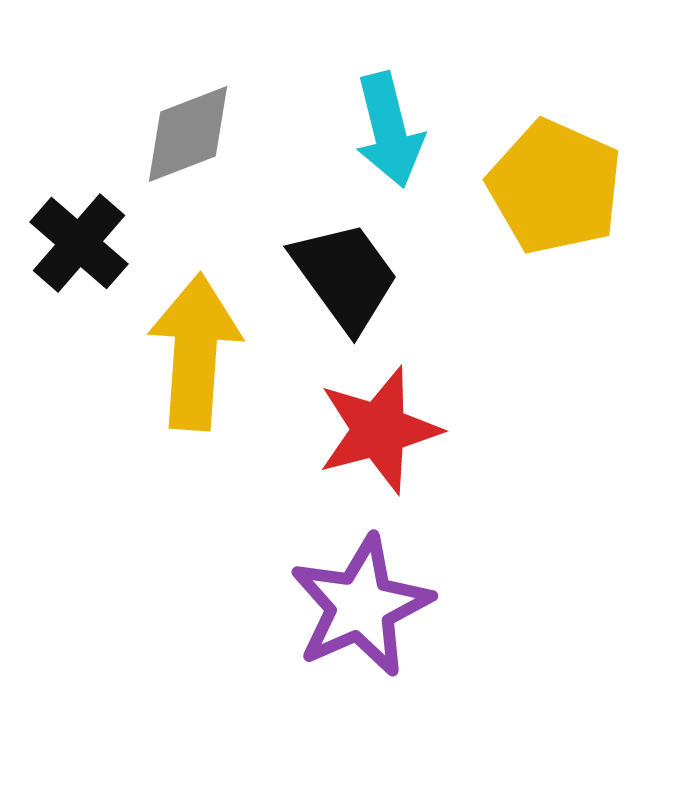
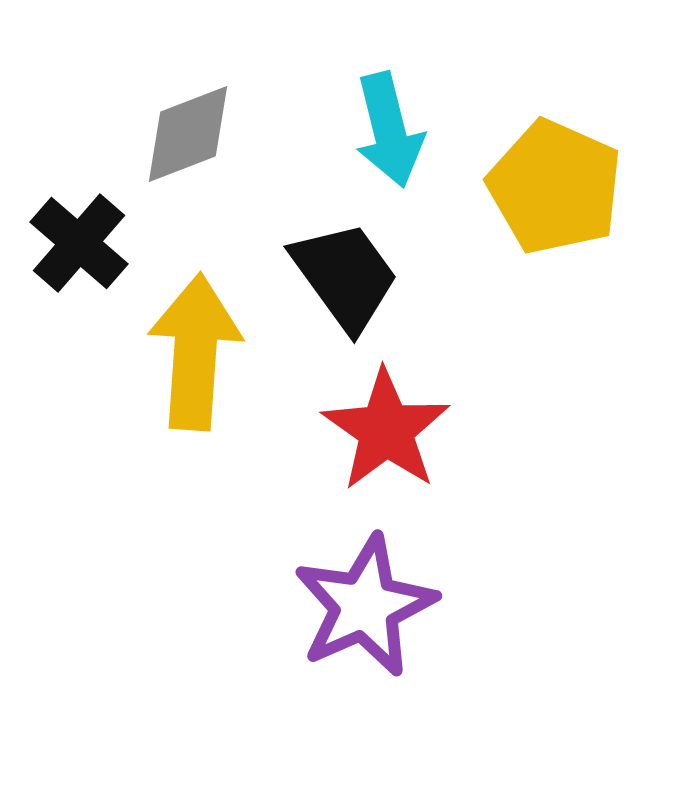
red star: moved 7 px right; rotated 22 degrees counterclockwise
purple star: moved 4 px right
